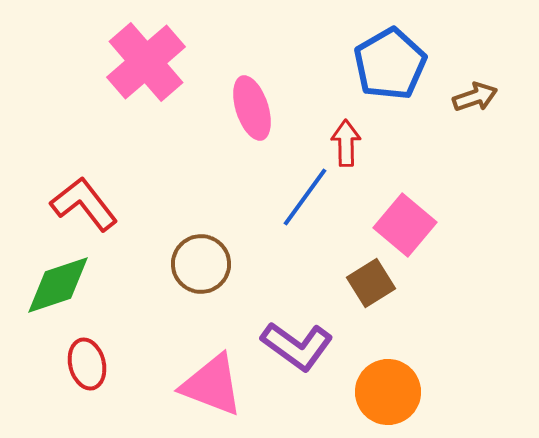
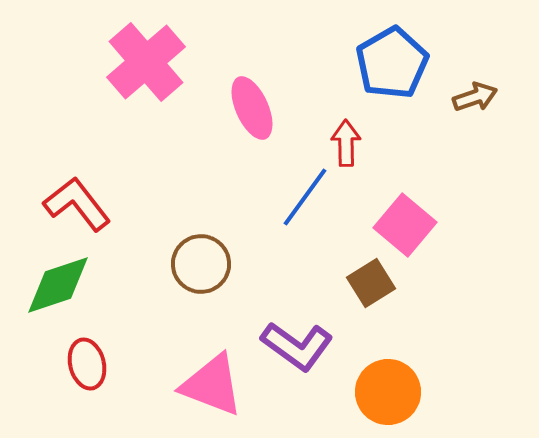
blue pentagon: moved 2 px right, 1 px up
pink ellipse: rotated 6 degrees counterclockwise
red L-shape: moved 7 px left
